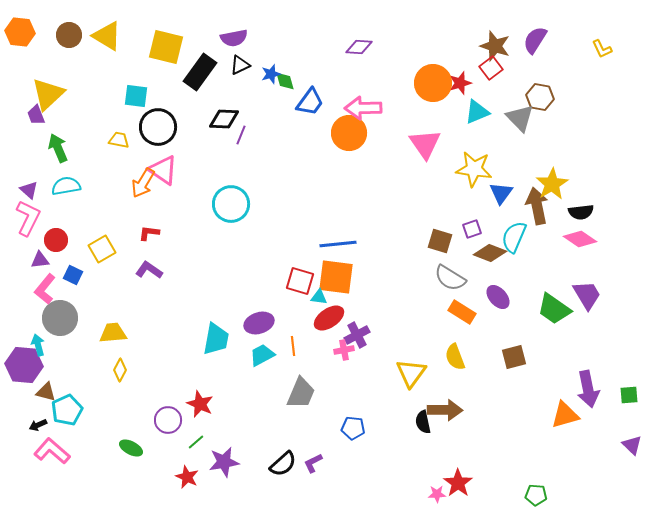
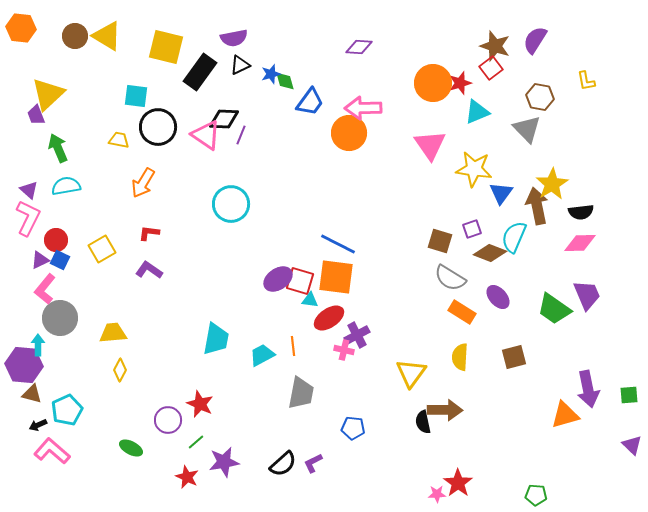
orange hexagon at (20, 32): moved 1 px right, 4 px up
brown circle at (69, 35): moved 6 px right, 1 px down
yellow L-shape at (602, 49): moved 16 px left, 32 px down; rotated 15 degrees clockwise
gray triangle at (520, 118): moved 7 px right, 11 px down
pink triangle at (425, 144): moved 5 px right, 1 px down
pink triangle at (163, 170): moved 43 px right, 35 px up
pink diamond at (580, 239): moved 4 px down; rotated 36 degrees counterclockwise
blue line at (338, 244): rotated 33 degrees clockwise
purple triangle at (40, 260): rotated 18 degrees counterclockwise
blue square at (73, 275): moved 13 px left, 15 px up
purple trapezoid at (587, 295): rotated 8 degrees clockwise
cyan triangle at (319, 297): moved 9 px left, 3 px down
purple ellipse at (259, 323): moved 19 px right, 44 px up; rotated 16 degrees counterclockwise
cyan arrow at (38, 345): rotated 15 degrees clockwise
pink cross at (344, 350): rotated 24 degrees clockwise
yellow semicircle at (455, 357): moved 5 px right; rotated 24 degrees clockwise
brown triangle at (46, 392): moved 14 px left, 2 px down
gray trapezoid at (301, 393): rotated 12 degrees counterclockwise
